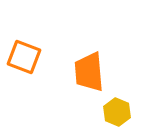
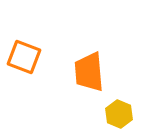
yellow hexagon: moved 2 px right, 2 px down
